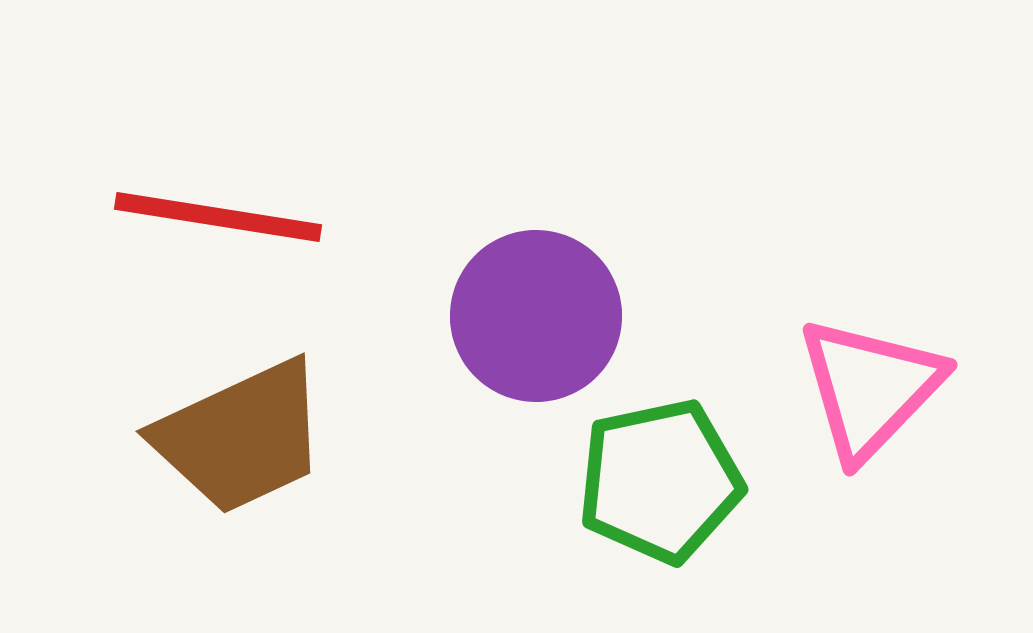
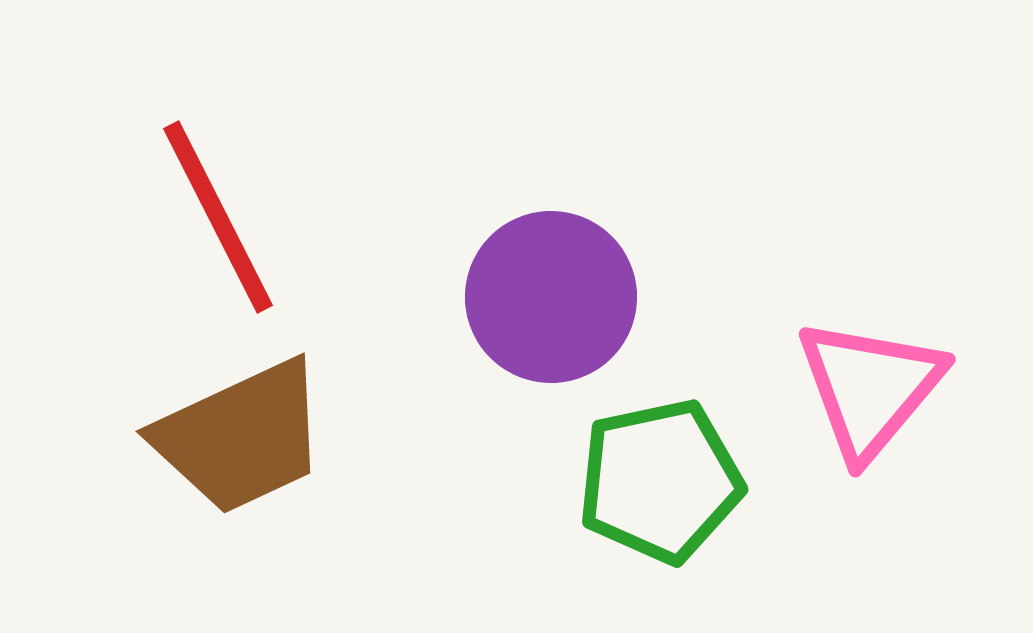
red line: rotated 54 degrees clockwise
purple circle: moved 15 px right, 19 px up
pink triangle: rotated 4 degrees counterclockwise
